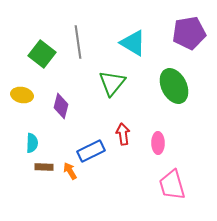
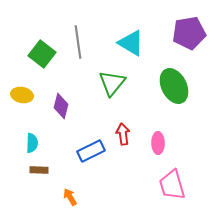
cyan triangle: moved 2 px left
brown rectangle: moved 5 px left, 3 px down
orange arrow: moved 26 px down
